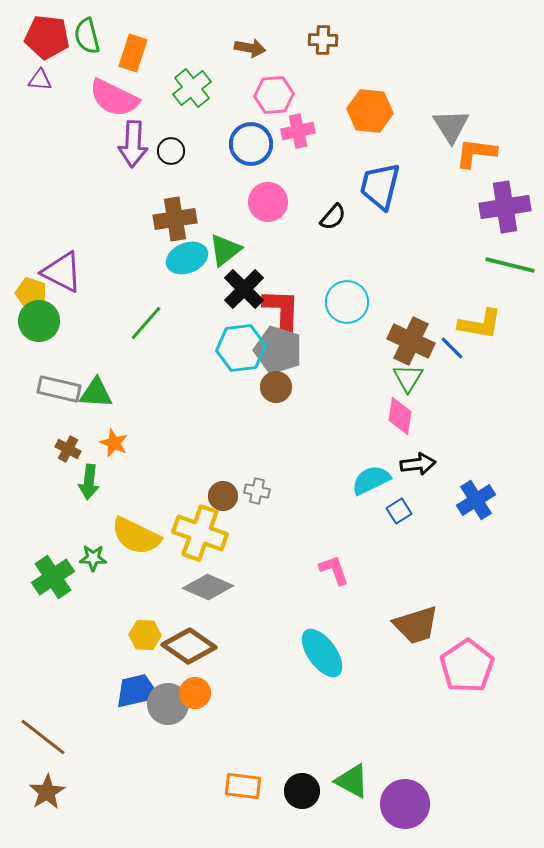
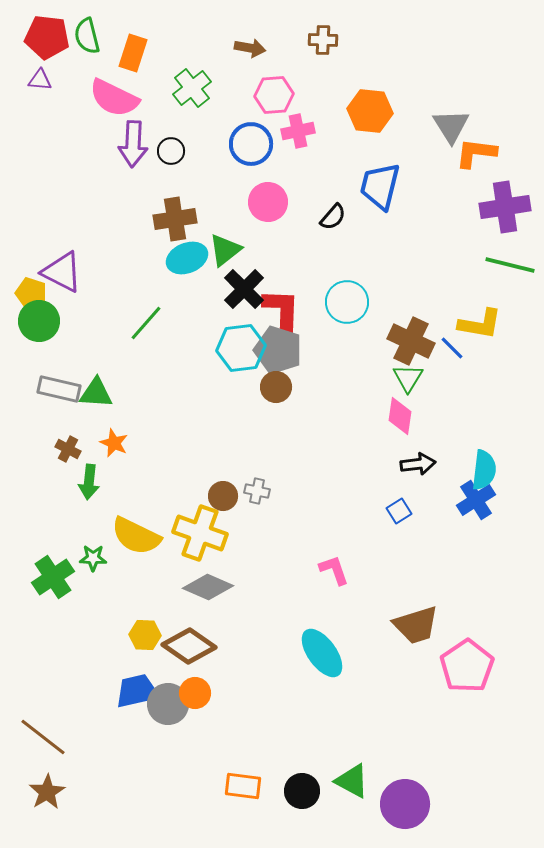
cyan semicircle at (371, 480): moved 113 px right, 10 px up; rotated 123 degrees clockwise
